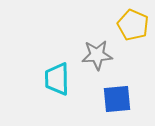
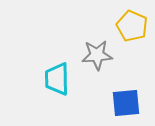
yellow pentagon: moved 1 px left, 1 px down
blue square: moved 9 px right, 4 px down
